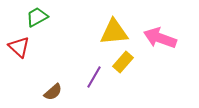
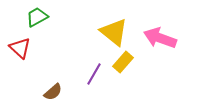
yellow triangle: rotated 44 degrees clockwise
red triangle: moved 1 px right, 1 px down
purple line: moved 3 px up
